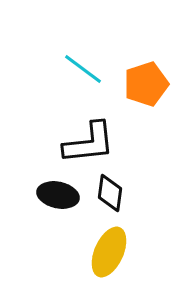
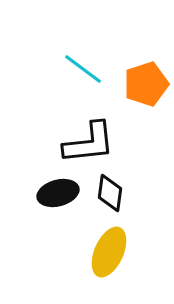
black ellipse: moved 2 px up; rotated 27 degrees counterclockwise
